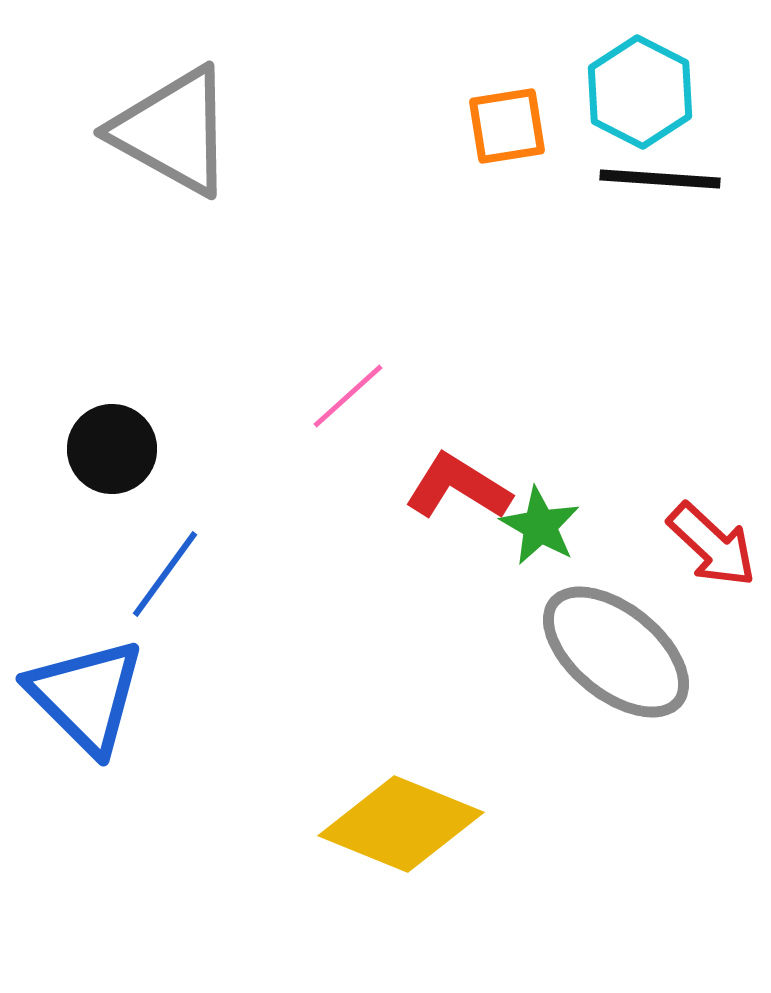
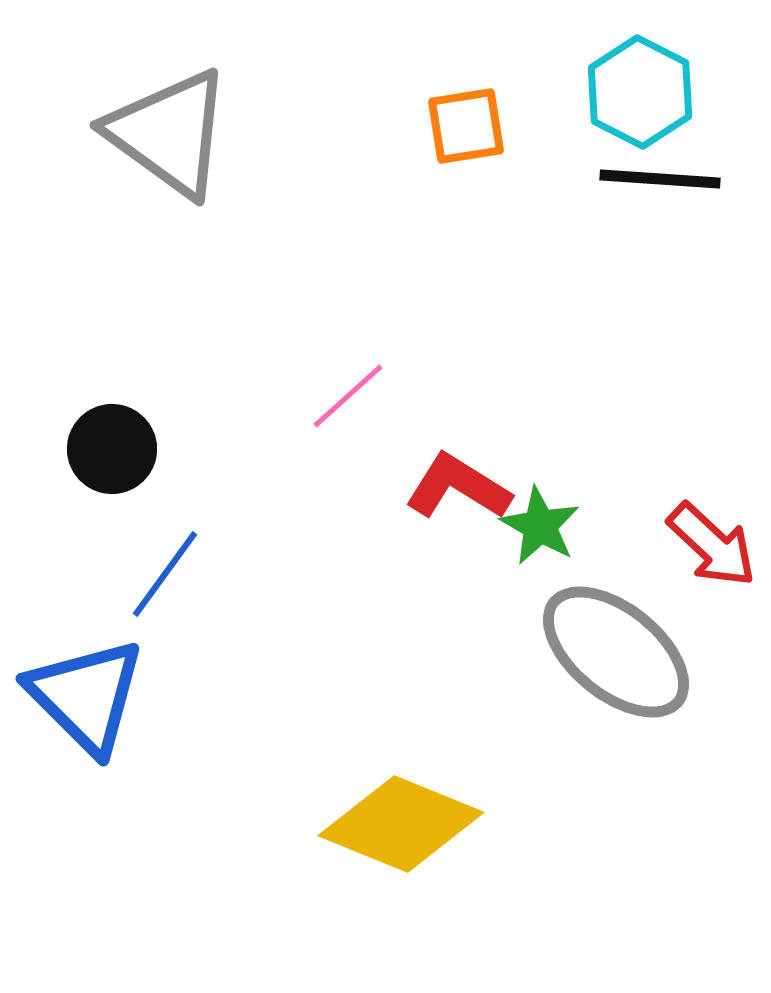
orange square: moved 41 px left
gray triangle: moved 4 px left, 2 px down; rotated 7 degrees clockwise
